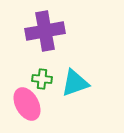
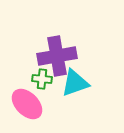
purple cross: moved 12 px right, 25 px down
pink ellipse: rotated 16 degrees counterclockwise
